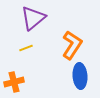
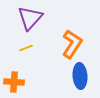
purple triangle: moved 3 px left; rotated 8 degrees counterclockwise
orange L-shape: moved 1 px up
orange cross: rotated 18 degrees clockwise
